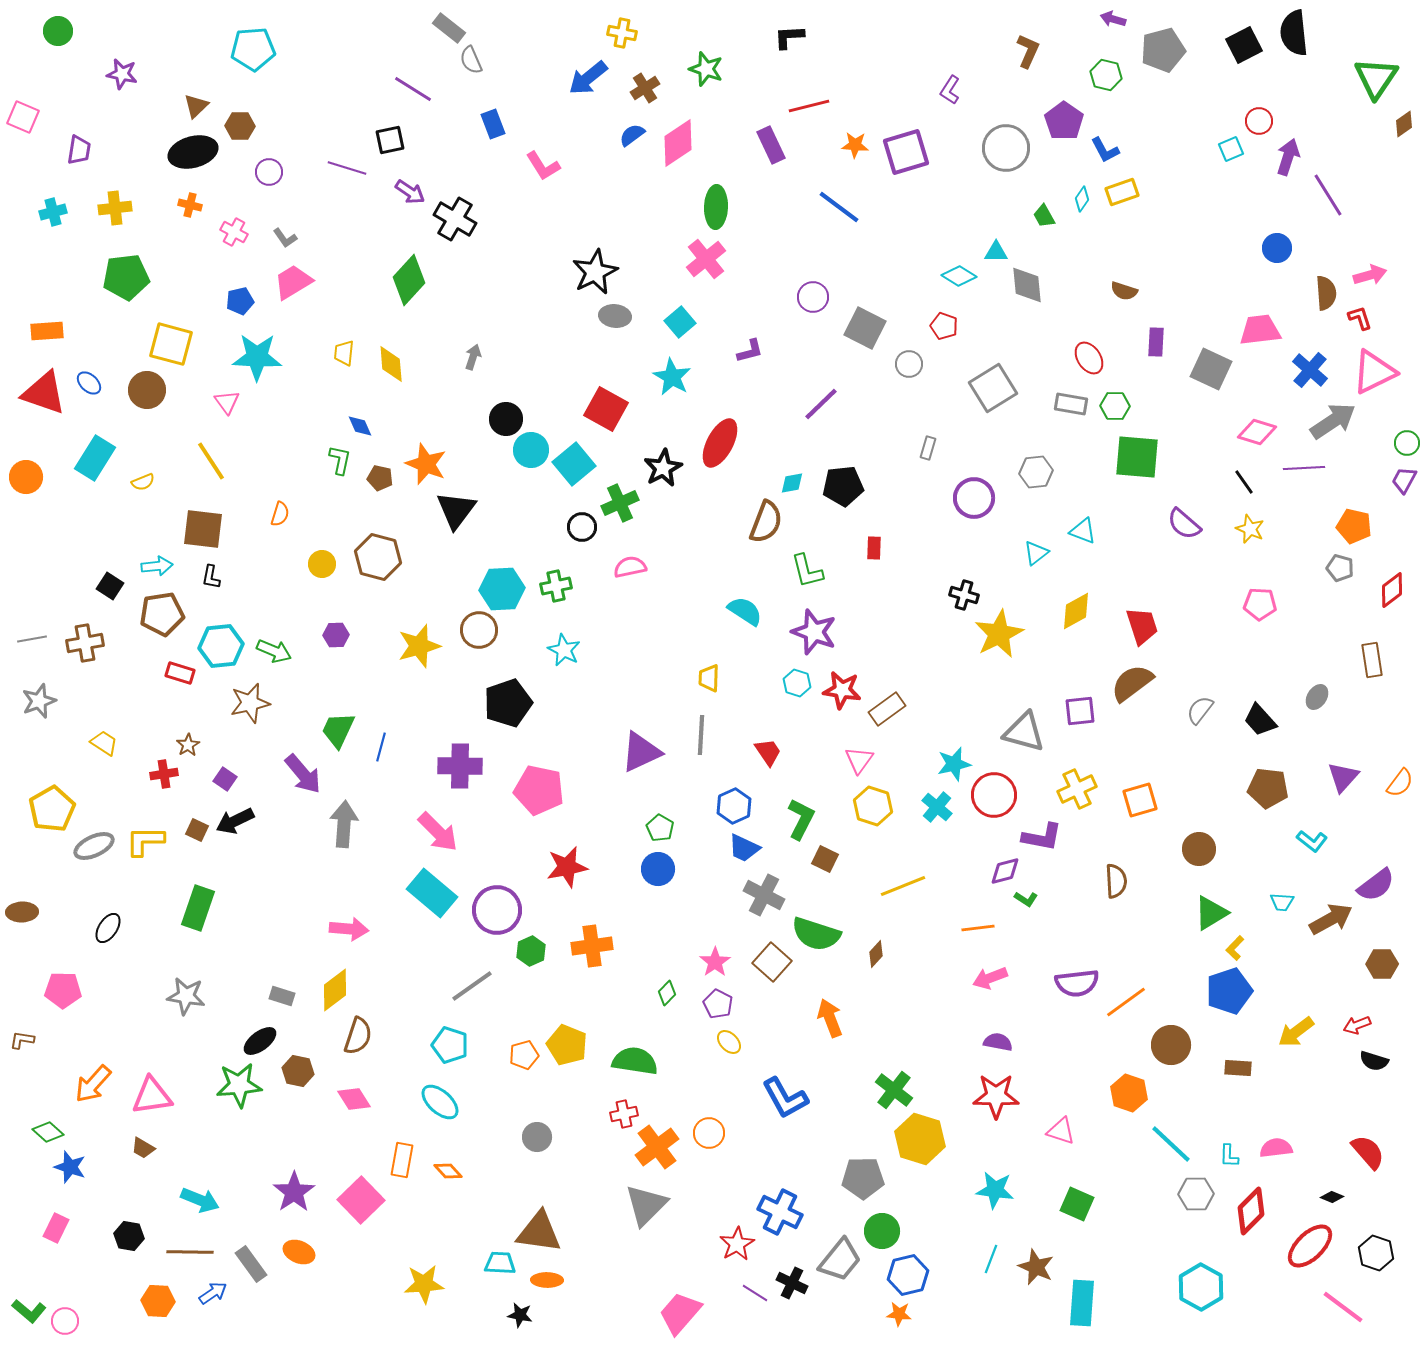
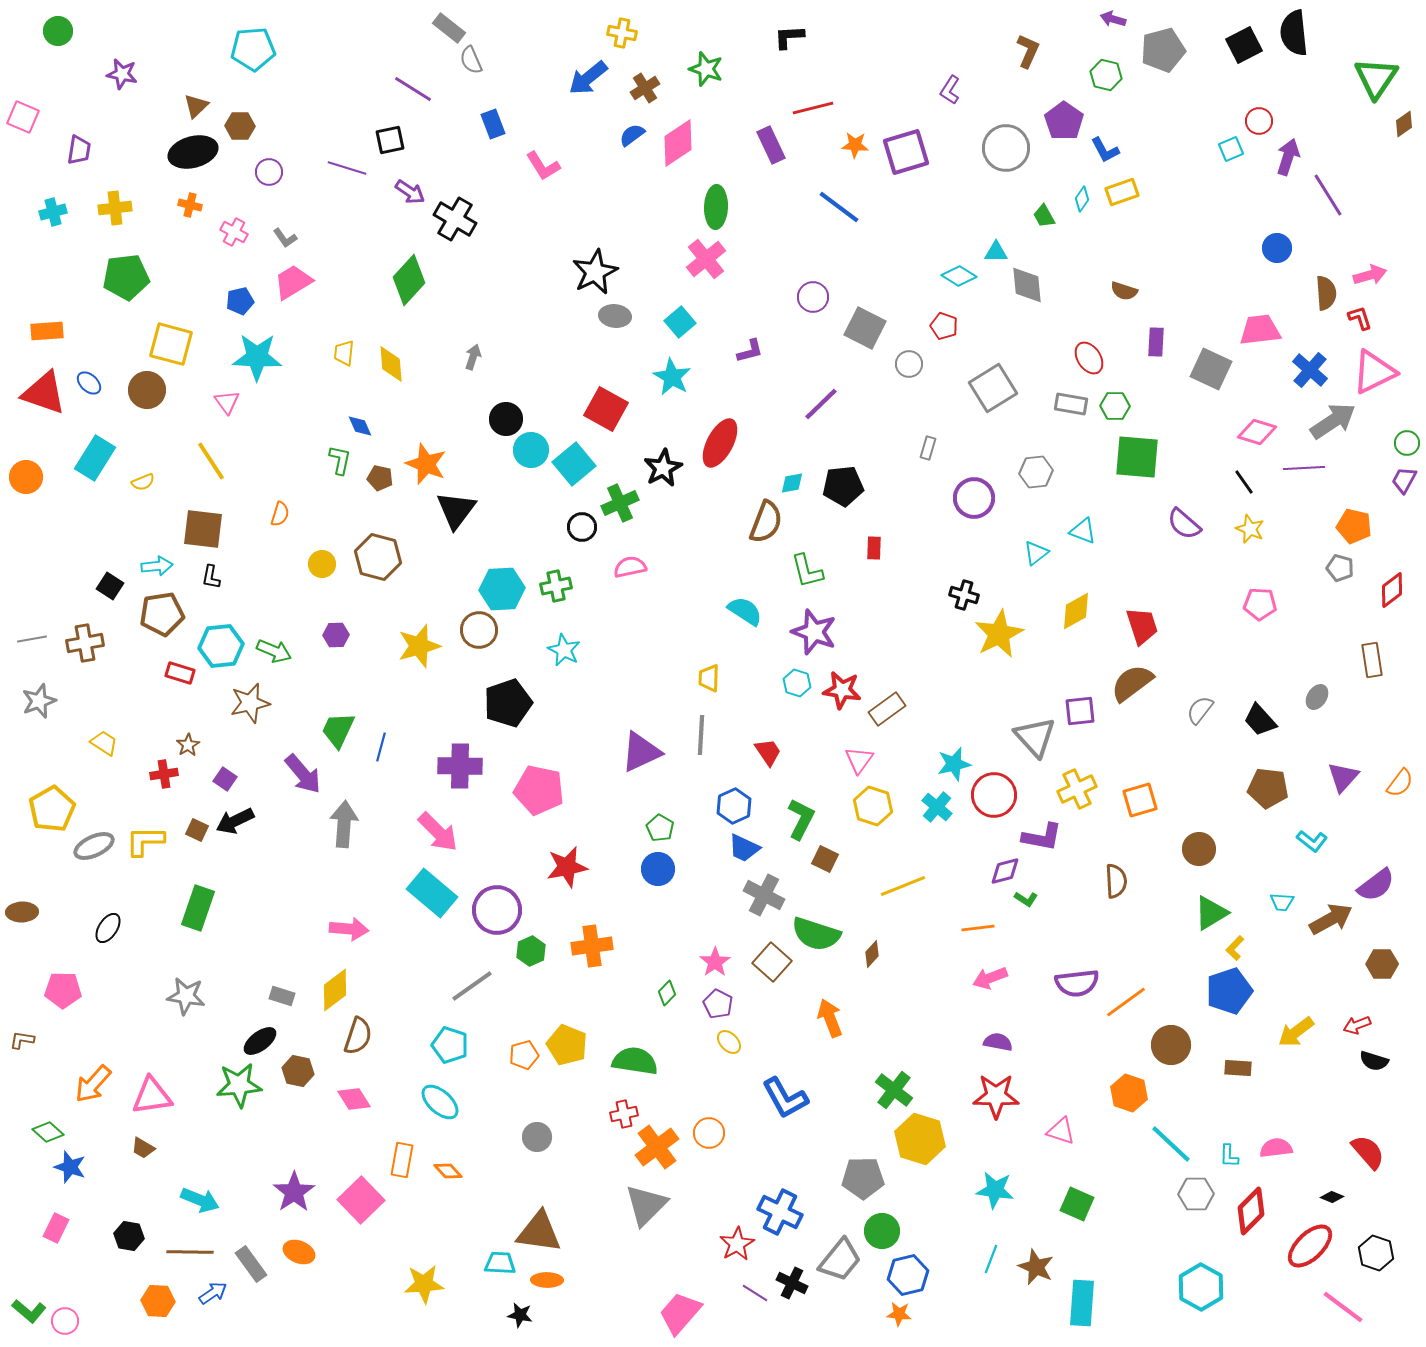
red line at (809, 106): moved 4 px right, 2 px down
gray triangle at (1024, 732): moved 11 px right, 5 px down; rotated 33 degrees clockwise
brown diamond at (876, 954): moved 4 px left
